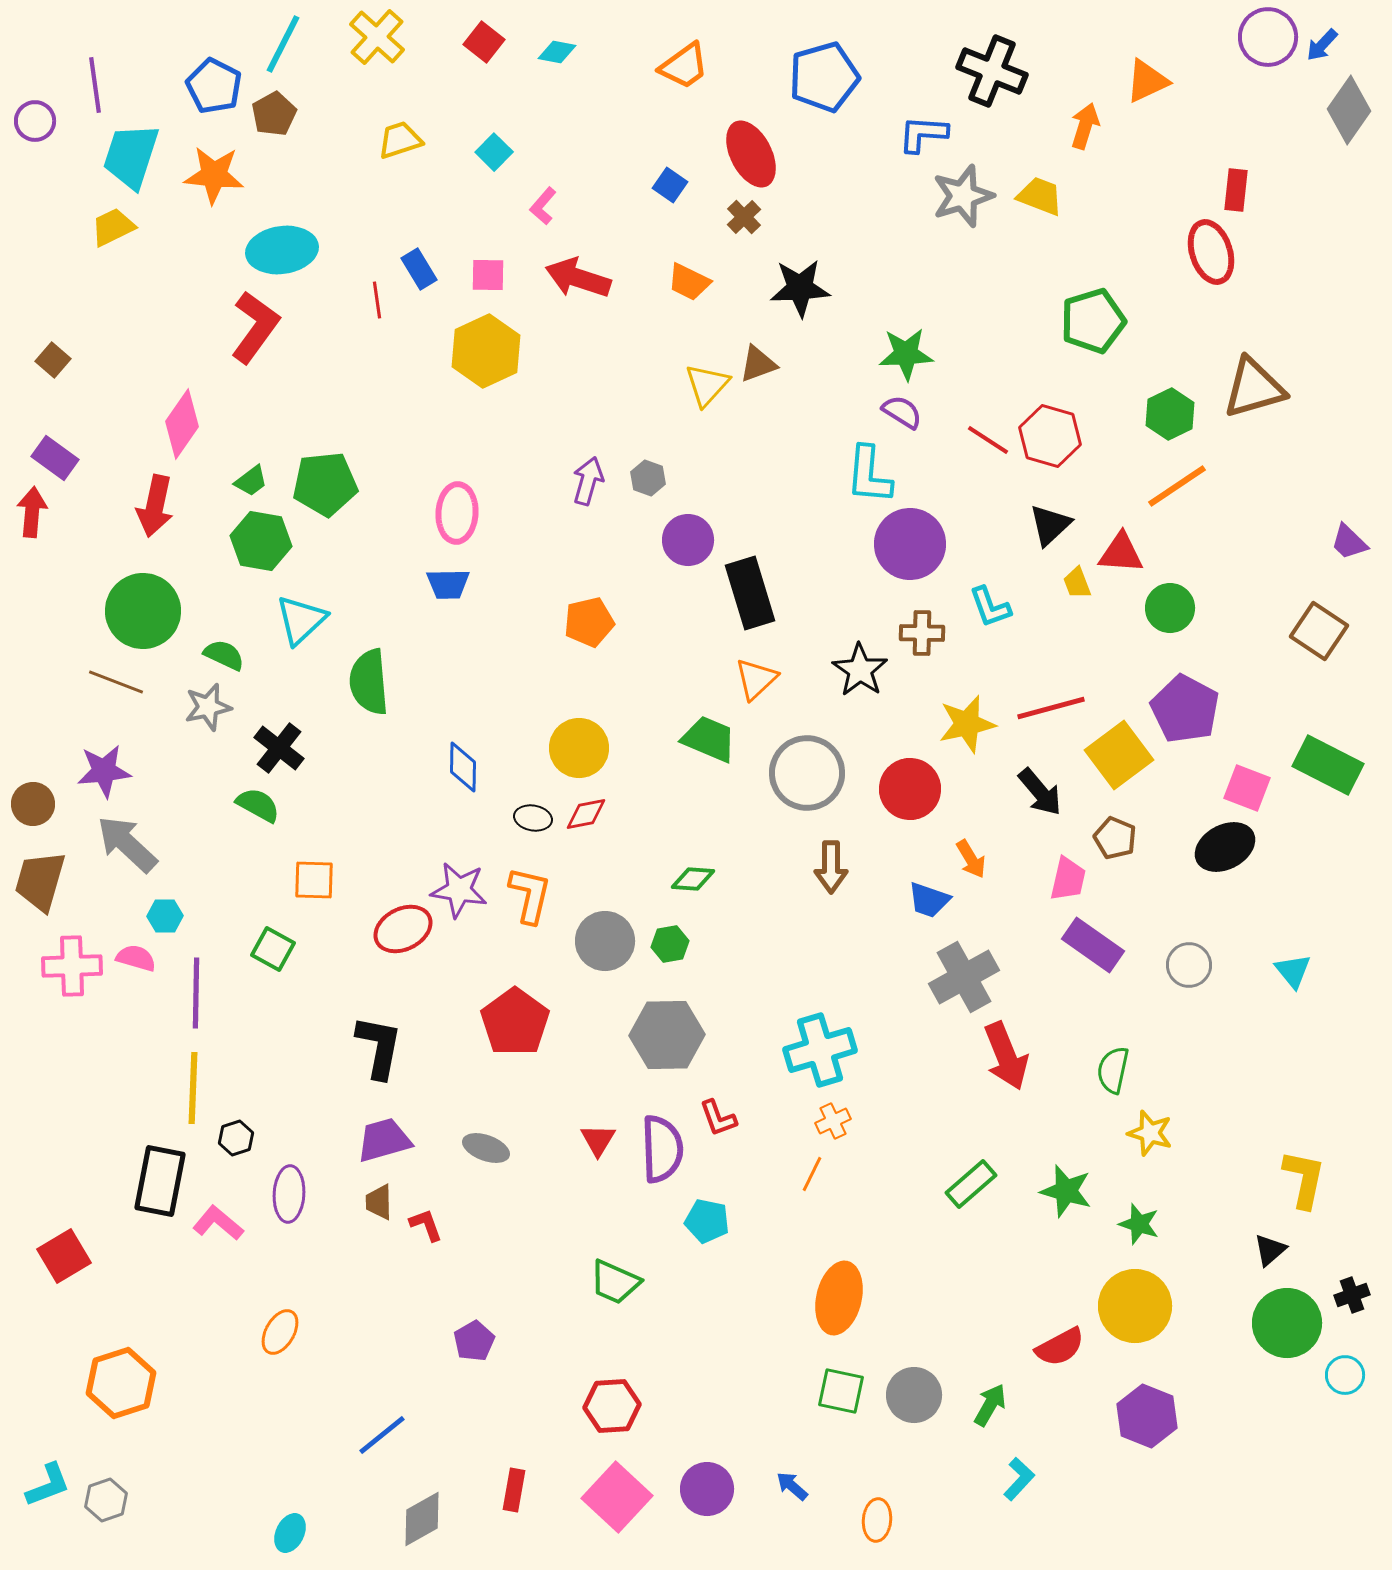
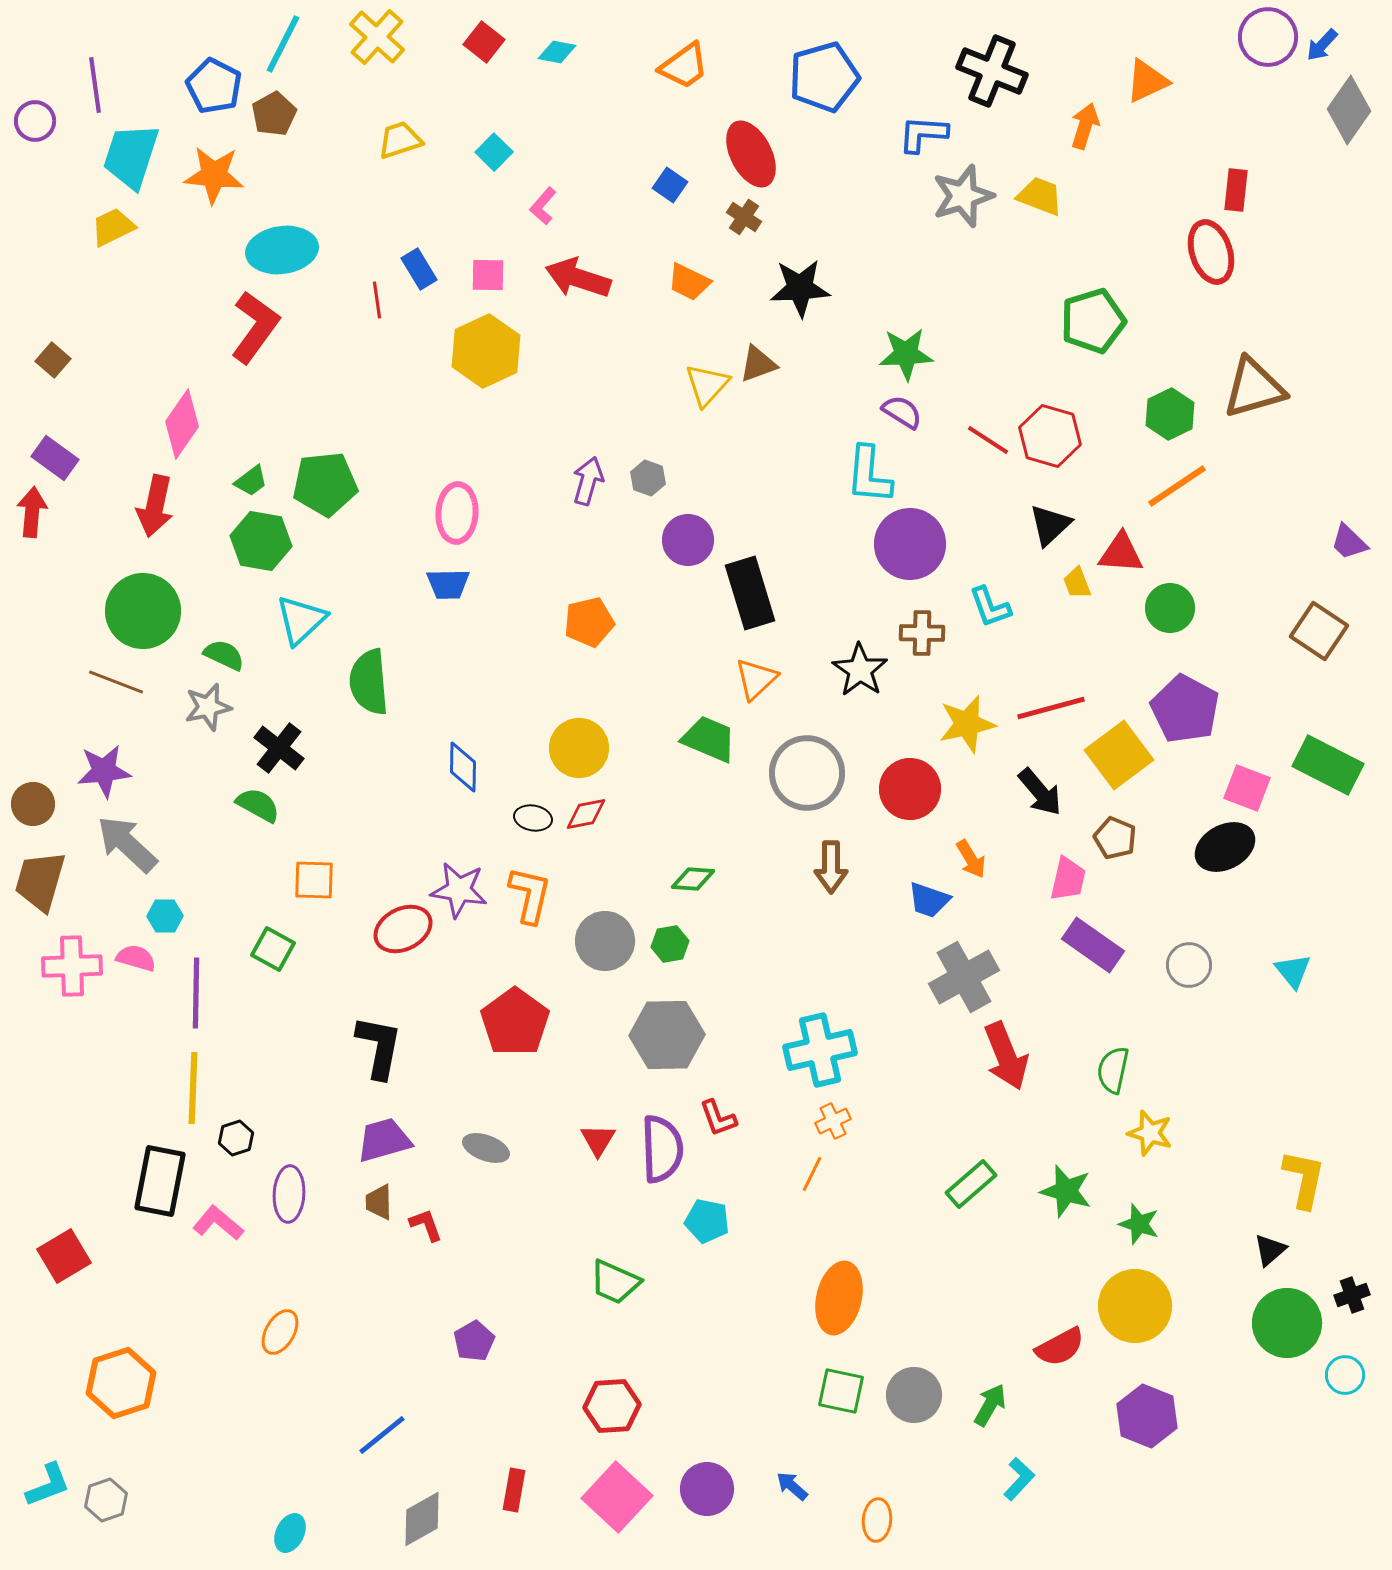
brown cross at (744, 217): rotated 12 degrees counterclockwise
cyan cross at (820, 1050): rotated 4 degrees clockwise
